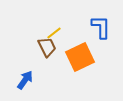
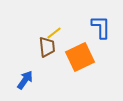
brown trapezoid: rotated 20 degrees clockwise
